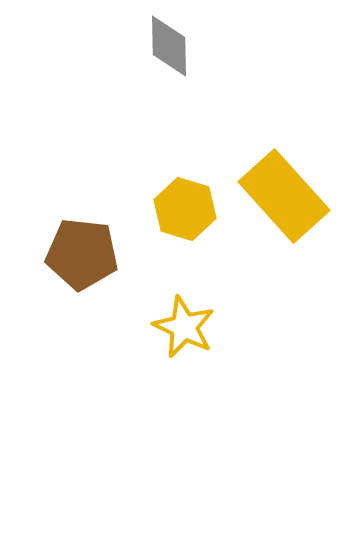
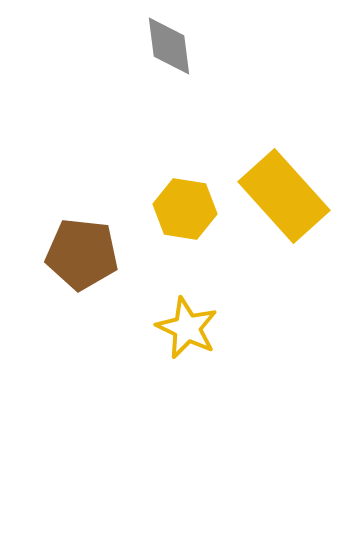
gray diamond: rotated 6 degrees counterclockwise
yellow hexagon: rotated 8 degrees counterclockwise
yellow star: moved 3 px right, 1 px down
